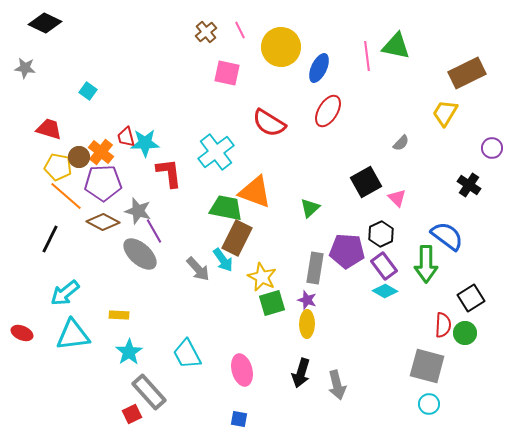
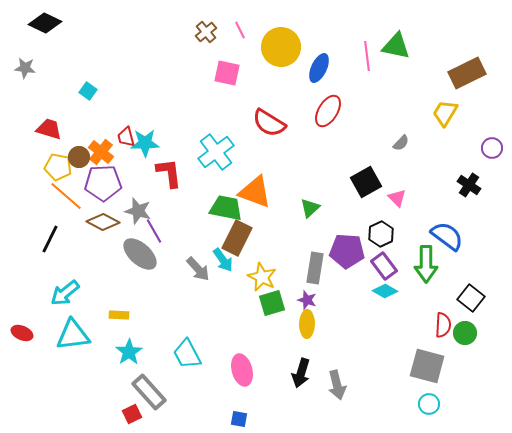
black square at (471, 298): rotated 20 degrees counterclockwise
